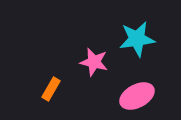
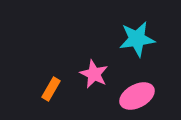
pink star: moved 12 px down; rotated 12 degrees clockwise
